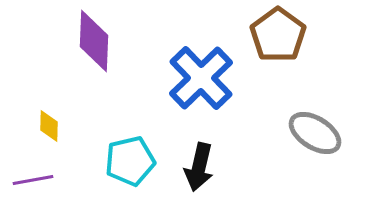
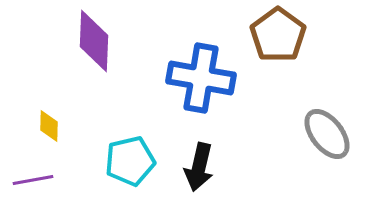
blue cross: rotated 36 degrees counterclockwise
gray ellipse: moved 12 px right, 1 px down; rotated 20 degrees clockwise
